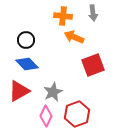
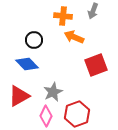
gray arrow: moved 2 px up; rotated 28 degrees clockwise
black circle: moved 8 px right
red square: moved 3 px right
red triangle: moved 5 px down
